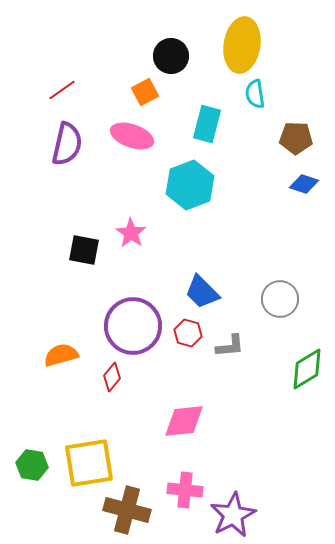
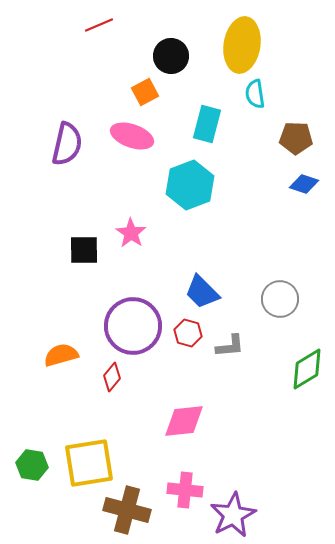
red line: moved 37 px right, 65 px up; rotated 12 degrees clockwise
black square: rotated 12 degrees counterclockwise
